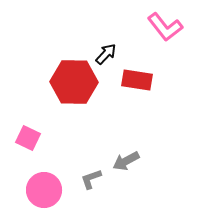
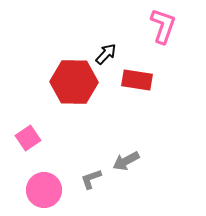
pink L-shape: moved 2 px left, 1 px up; rotated 123 degrees counterclockwise
pink square: rotated 30 degrees clockwise
